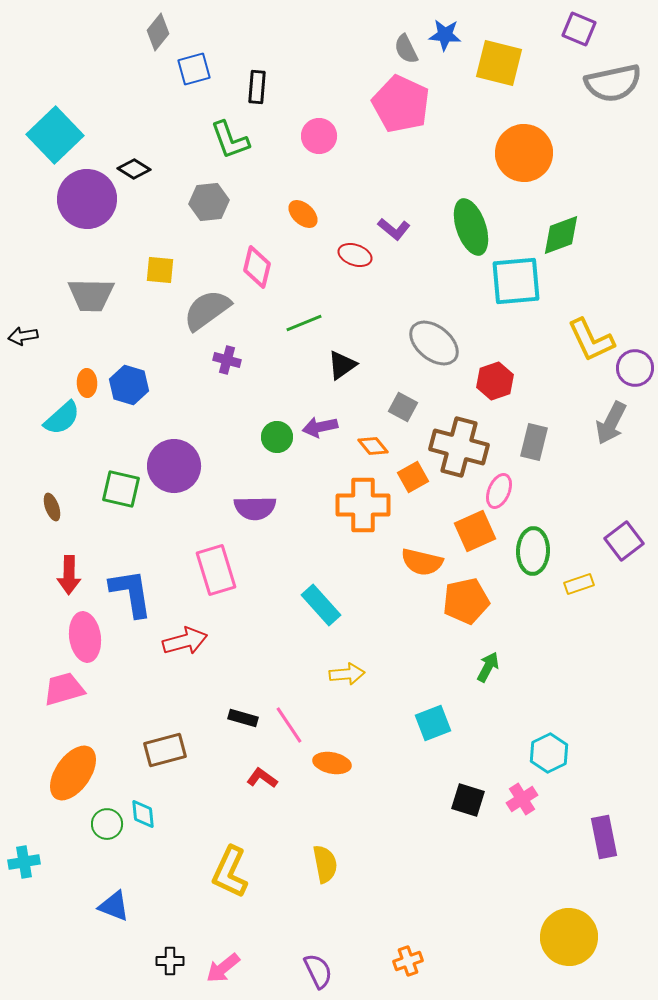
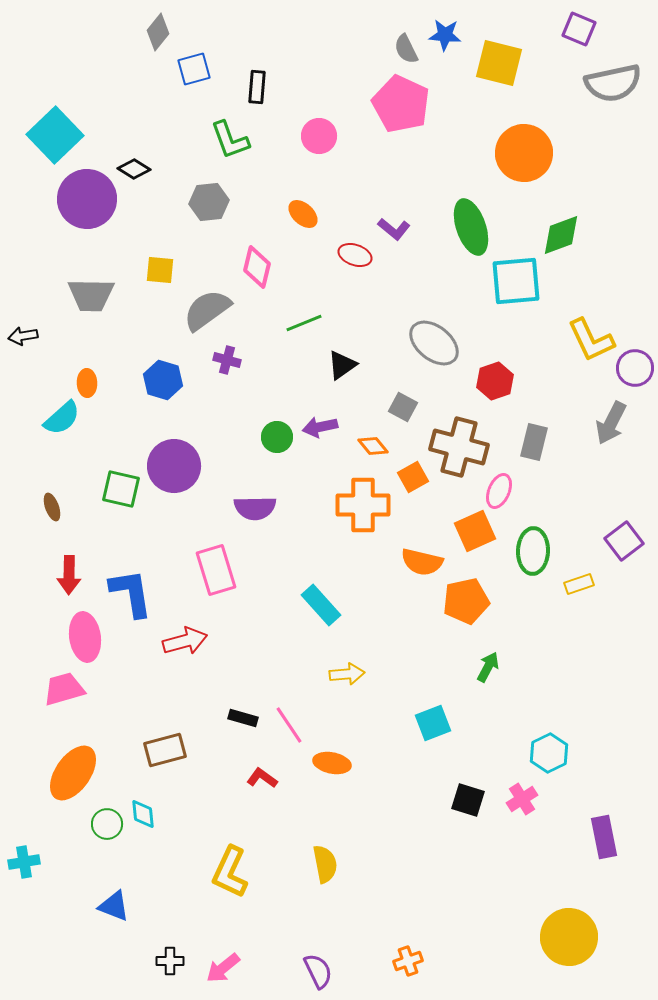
blue hexagon at (129, 385): moved 34 px right, 5 px up
